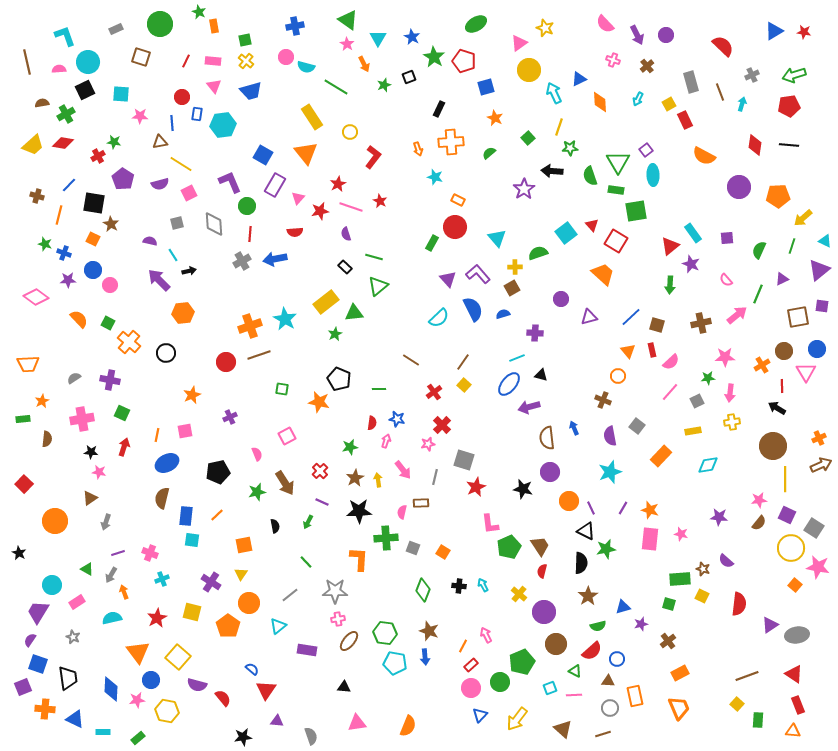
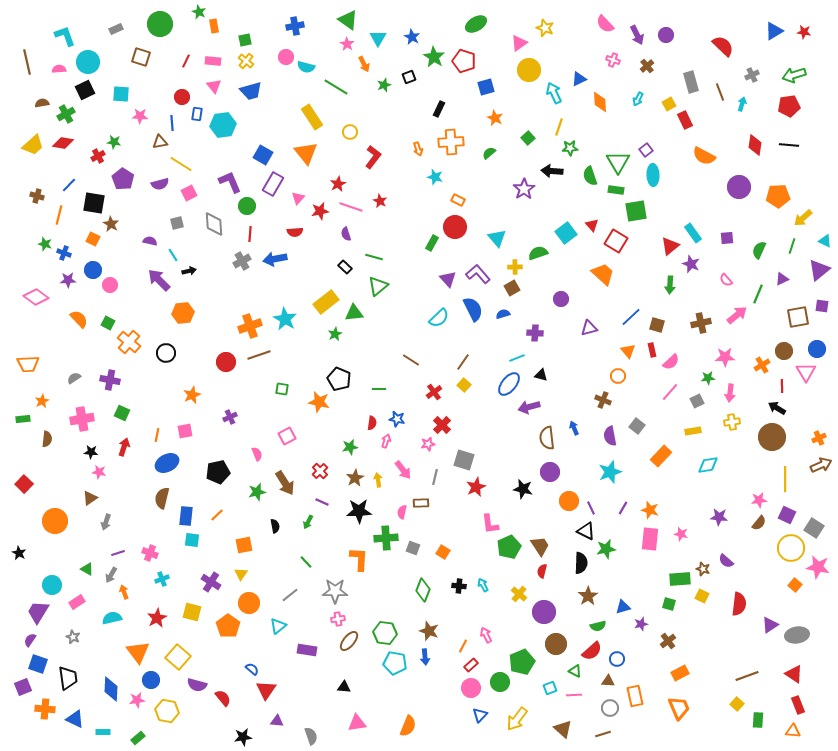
purple rectangle at (275, 185): moved 2 px left, 1 px up
purple triangle at (589, 317): moved 11 px down
brown circle at (773, 446): moved 1 px left, 9 px up
